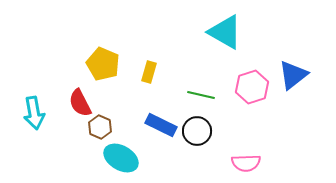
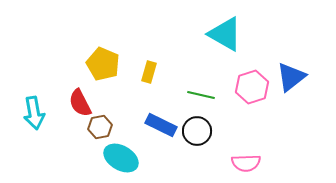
cyan triangle: moved 2 px down
blue triangle: moved 2 px left, 2 px down
brown hexagon: rotated 25 degrees clockwise
